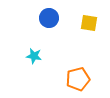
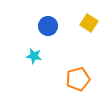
blue circle: moved 1 px left, 8 px down
yellow square: rotated 24 degrees clockwise
